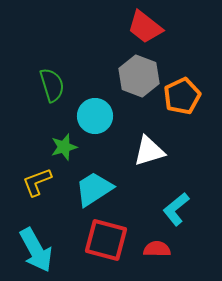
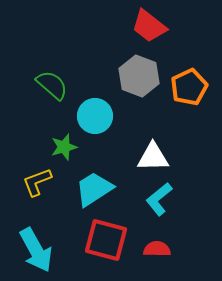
red trapezoid: moved 4 px right, 1 px up
green semicircle: rotated 32 degrees counterclockwise
orange pentagon: moved 7 px right, 9 px up
white triangle: moved 4 px right, 6 px down; rotated 16 degrees clockwise
cyan L-shape: moved 17 px left, 10 px up
